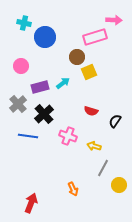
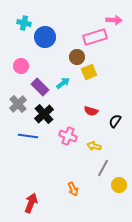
purple rectangle: rotated 60 degrees clockwise
